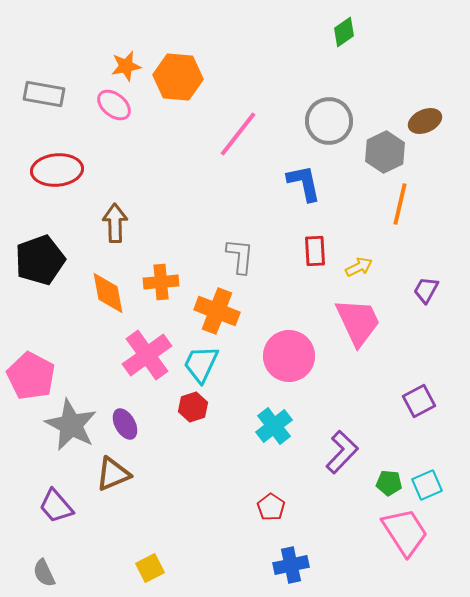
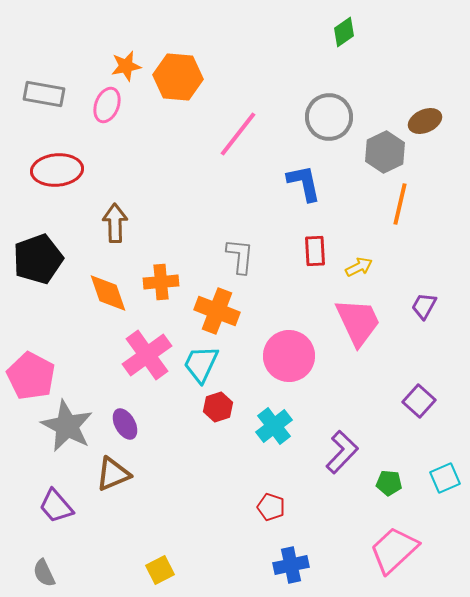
pink ellipse at (114, 105): moved 7 px left; rotated 72 degrees clockwise
gray circle at (329, 121): moved 4 px up
black pentagon at (40, 260): moved 2 px left, 1 px up
purple trapezoid at (426, 290): moved 2 px left, 16 px down
orange diamond at (108, 293): rotated 9 degrees counterclockwise
purple square at (419, 401): rotated 20 degrees counterclockwise
red hexagon at (193, 407): moved 25 px right
gray star at (71, 425): moved 4 px left, 1 px down
cyan square at (427, 485): moved 18 px right, 7 px up
red pentagon at (271, 507): rotated 16 degrees counterclockwise
pink trapezoid at (405, 532): moved 11 px left, 18 px down; rotated 100 degrees counterclockwise
yellow square at (150, 568): moved 10 px right, 2 px down
